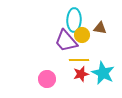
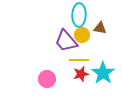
cyan ellipse: moved 5 px right, 5 px up
cyan star: rotated 10 degrees clockwise
